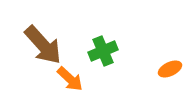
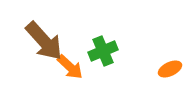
brown arrow: moved 1 px right, 4 px up
orange arrow: moved 12 px up
